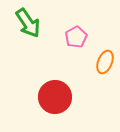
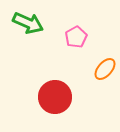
green arrow: rotated 32 degrees counterclockwise
orange ellipse: moved 7 px down; rotated 20 degrees clockwise
